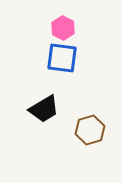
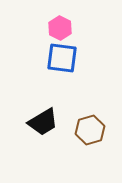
pink hexagon: moved 3 px left
black trapezoid: moved 1 px left, 13 px down
